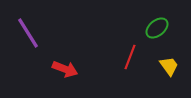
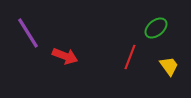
green ellipse: moved 1 px left
red arrow: moved 13 px up
